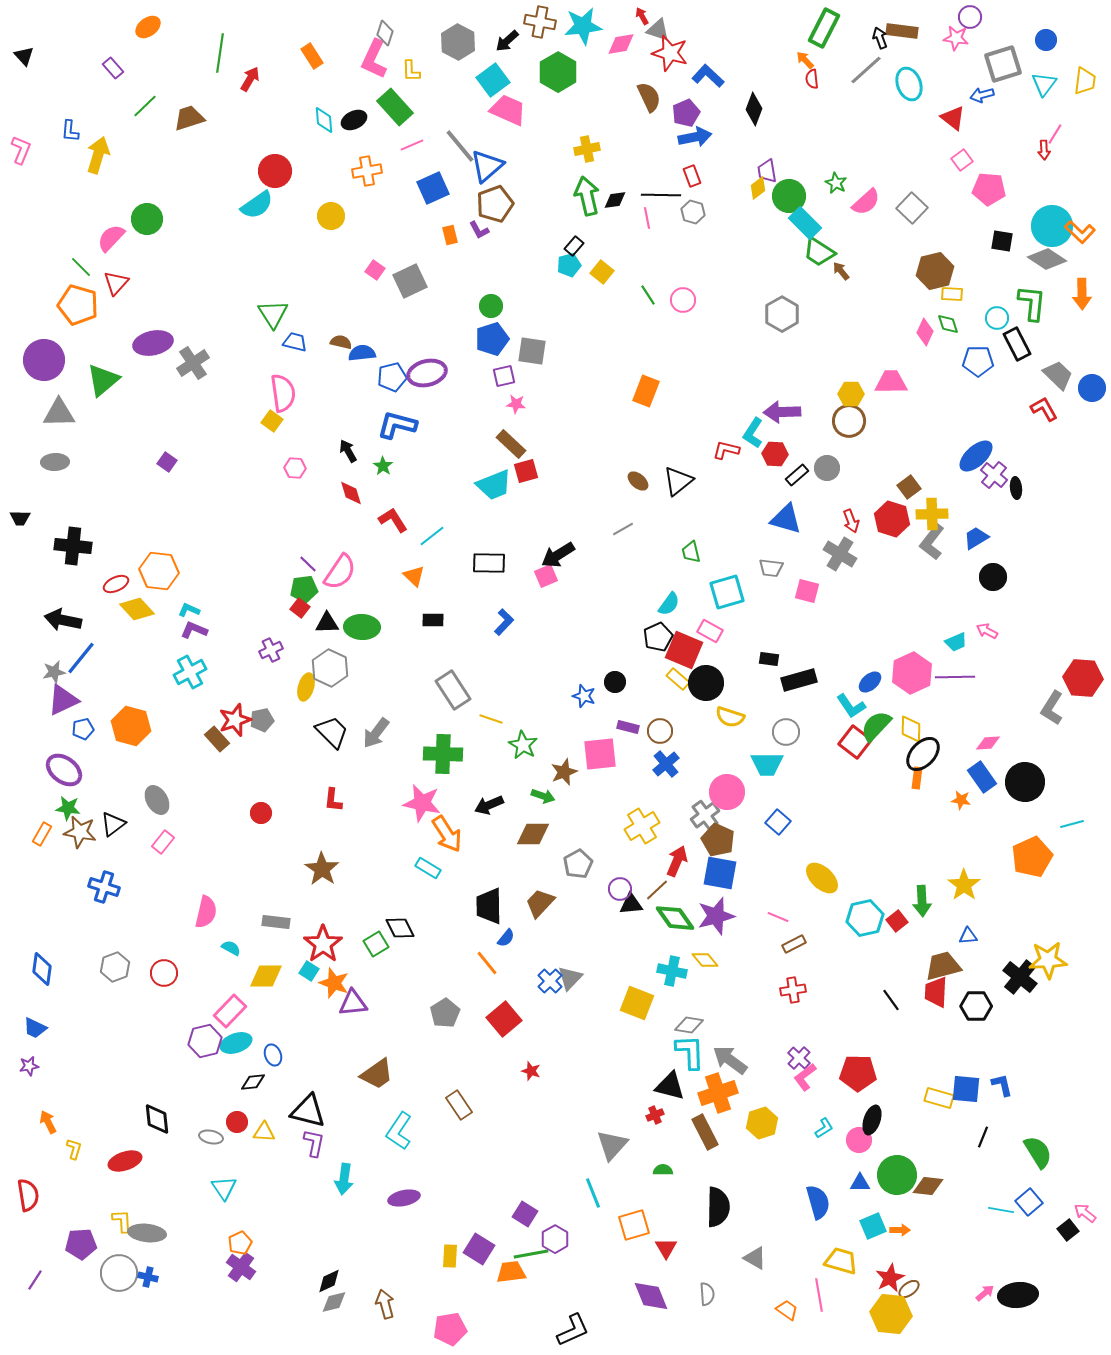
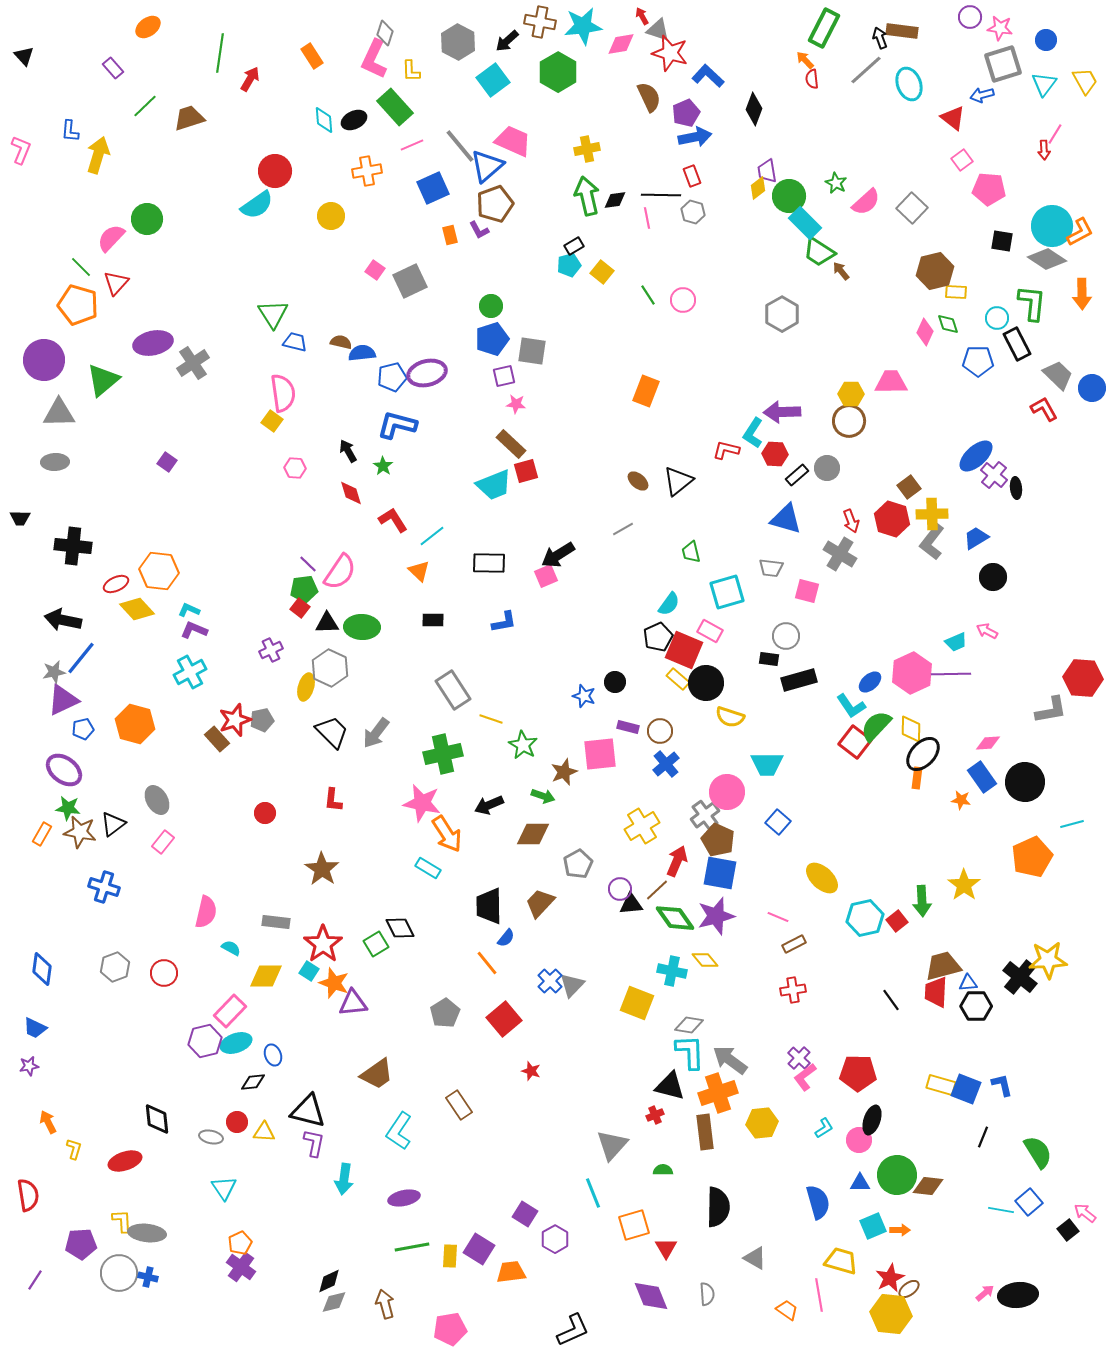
pink star at (956, 38): moved 44 px right, 10 px up
yellow trapezoid at (1085, 81): rotated 36 degrees counterclockwise
pink trapezoid at (508, 110): moved 5 px right, 31 px down
orange L-shape at (1080, 232): rotated 72 degrees counterclockwise
black rectangle at (574, 246): rotated 18 degrees clockwise
yellow rectangle at (952, 294): moved 4 px right, 2 px up
orange triangle at (414, 576): moved 5 px right, 5 px up
blue L-shape at (504, 622): rotated 36 degrees clockwise
purple line at (955, 677): moved 4 px left, 3 px up
gray L-shape at (1052, 708): moved 1 px left, 2 px down; rotated 132 degrees counterclockwise
orange hexagon at (131, 726): moved 4 px right, 2 px up
gray circle at (786, 732): moved 96 px up
green cross at (443, 754): rotated 15 degrees counterclockwise
red circle at (261, 813): moved 4 px right
blue triangle at (968, 936): moved 47 px down
gray triangle at (570, 978): moved 2 px right, 7 px down
blue square at (966, 1089): rotated 16 degrees clockwise
yellow rectangle at (939, 1098): moved 2 px right, 13 px up
yellow hexagon at (762, 1123): rotated 12 degrees clockwise
brown rectangle at (705, 1132): rotated 20 degrees clockwise
green line at (531, 1254): moved 119 px left, 7 px up
